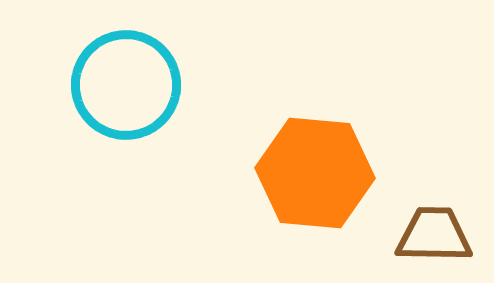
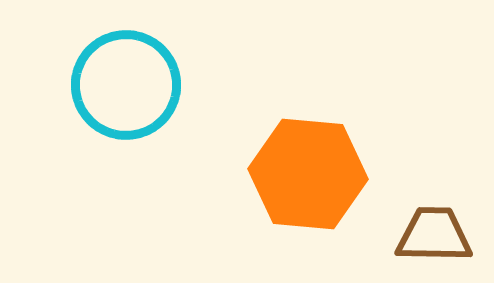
orange hexagon: moved 7 px left, 1 px down
